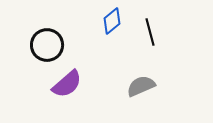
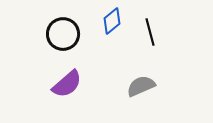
black circle: moved 16 px right, 11 px up
